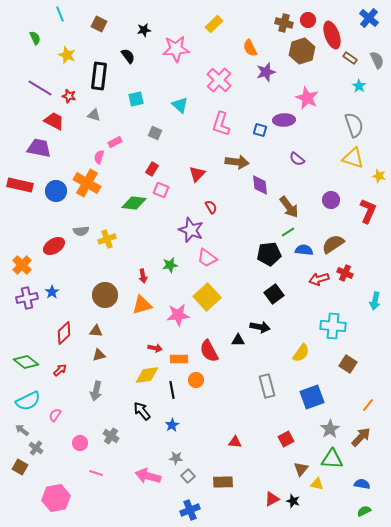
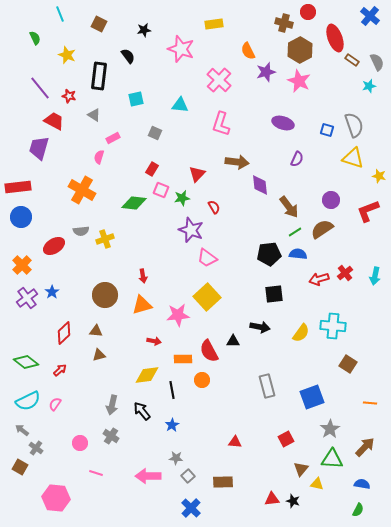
blue cross at (369, 18): moved 1 px right, 2 px up
red circle at (308, 20): moved 8 px up
yellow rectangle at (214, 24): rotated 36 degrees clockwise
red ellipse at (332, 35): moved 3 px right, 3 px down
orange semicircle at (250, 48): moved 2 px left, 3 px down
pink star at (176, 49): moved 5 px right; rotated 24 degrees clockwise
brown hexagon at (302, 51): moved 2 px left, 1 px up; rotated 10 degrees counterclockwise
brown rectangle at (350, 58): moved 2 px right, 2 px down
gray semicircle at (377, 60): moved 2 px down
cyan star at (359, 86): moved 10 px right; rotated 24 degrees clockwise
purple line at (40, 88): rotated 20 degrees clockwise
pink star at (307, 98): moved 8 px left, 17 px up
cyan triangle at (180, 105): rotated 36 degrees counterclockwise
gray triangle at (94, 115): rotated 16 degrees clockwise
purple ellipse at (284, 120): moved 1 px left, 3 px down; rotated 20 degrees clockwise
blue square at (260, 130): moved 67 px right
pink rectangle at (115, 142): moved 2 px left, 4 px up
purple trapezoid at (39, 148): rotated 85 degrees counterclockwise
purple semicircle at (297, 159): rotated 105 degrees counterclockwise
orange cross at (87, 183): moved 5 px left, 7 px down
red rectangle at (20, 185): moved 2 px left, 2 px down; rotated 20 degrees counterclockwise
blue circle at (56, 191): moved 35 px left, 26 px down
red semicircle at (211, 207): moved 3 px right
red L-shape at (368, 211): rotated 135 degrees counterclockwise
green line at (288, 232): moved 7 px right
yellow cross at (107, 239): moved 2 px left
brown semicircle at (333, 244): moved 11 px left, 15 px up
blue semicircle at (304, 250): moved 6 px left, 4 px down
green star at (170, 265): moved 12 px right, 67 px up
red cross at (345, 273): rotated 28 degrees clockwise
black square at (274, 294): rotated 30 degrees clockwise
purple cross at (27, 298): rotated 25 degrees counterclockwise
cyan arrow at (375, 301): moved 25 px up
black triangle at (238, 340): moved 5 px left, 1 px down
red arrow at (155, 348): moved 1 px left, 7 px up
yellow semicircle at (301, 353): moved 20 px up
orange rectangle at (179, 359): moved 4 px right
orange circle at (196, 380): moved 6 px right
gray arrow at (96, 391): moved 16 px right, 14 px down
orange line at (368, 405): moved 2 px right, 2 px up; rotated 56 degrees clockwise
pink semicircle at (55, 415): moved 11 px up
brown arrow at (361, 437): moved 4 px right, 10 px down
pink arrow at (148, 476): rotated 15 degrees counterclockwise
pink hexagon at (56, 498): rotated 16 degrees clockwise
red triangle at (272, 499): rotated 21 degrees clockwise
blue cross at (190, 510): moved 1 px right, 2 px up; rotated 24 degrees counterclockwise
green semicircle at (364, 511): moved 6 px left, 1 px up; rotated 144 degrees clockwise
